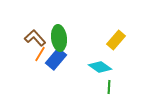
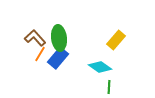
blue rectangle: moved 2 px right, 1 px up
